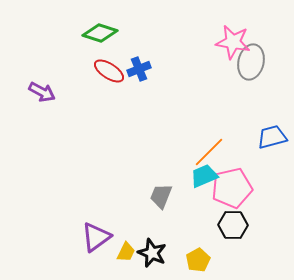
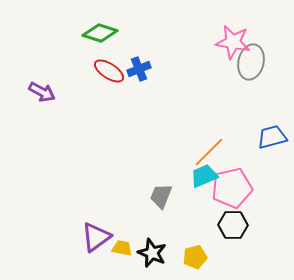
yellow trapezoid: moved 4 px left, 4 px up; rotated 105 degrees counterclockwise
yellow pentagon: moved 3 px left, 3 px up; rotated 15 degrees clockwise
